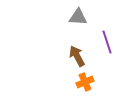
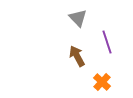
gray triangle: moved 1 px down; rotated 42 degrees clockwise
orange cross: moved 17 px right; rotated 24 degrees counterclockwise
